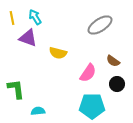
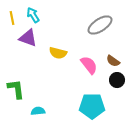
cyan arrow: moved 2 px left, 2 px up
pink semicircle: moved 1 px right, 8 px up; rotated 72 degrees counterclockwise
black circle: moved 4 px up
